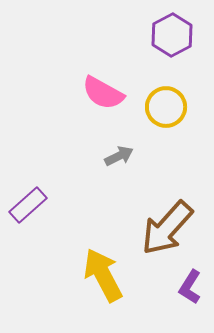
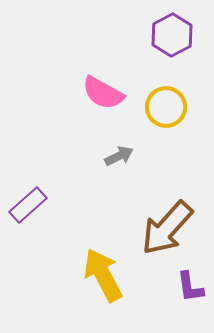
purple L-shape: rotated 40 degrees counterclockwise
